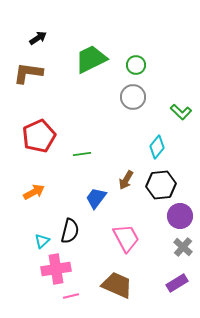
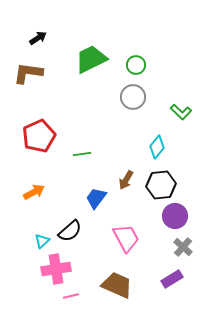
purple circle: moved 5 px left
black semicircle: rotated 35 degrees clockwise
purple rectangle: moved 5 px left, 4 px up
